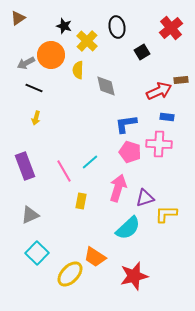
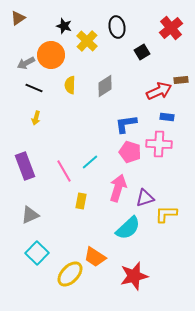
yellow semicircle: moved 8 px left, 15 px down
gray diamond: moved 1 px left; rotated 70 degrees clockwise
